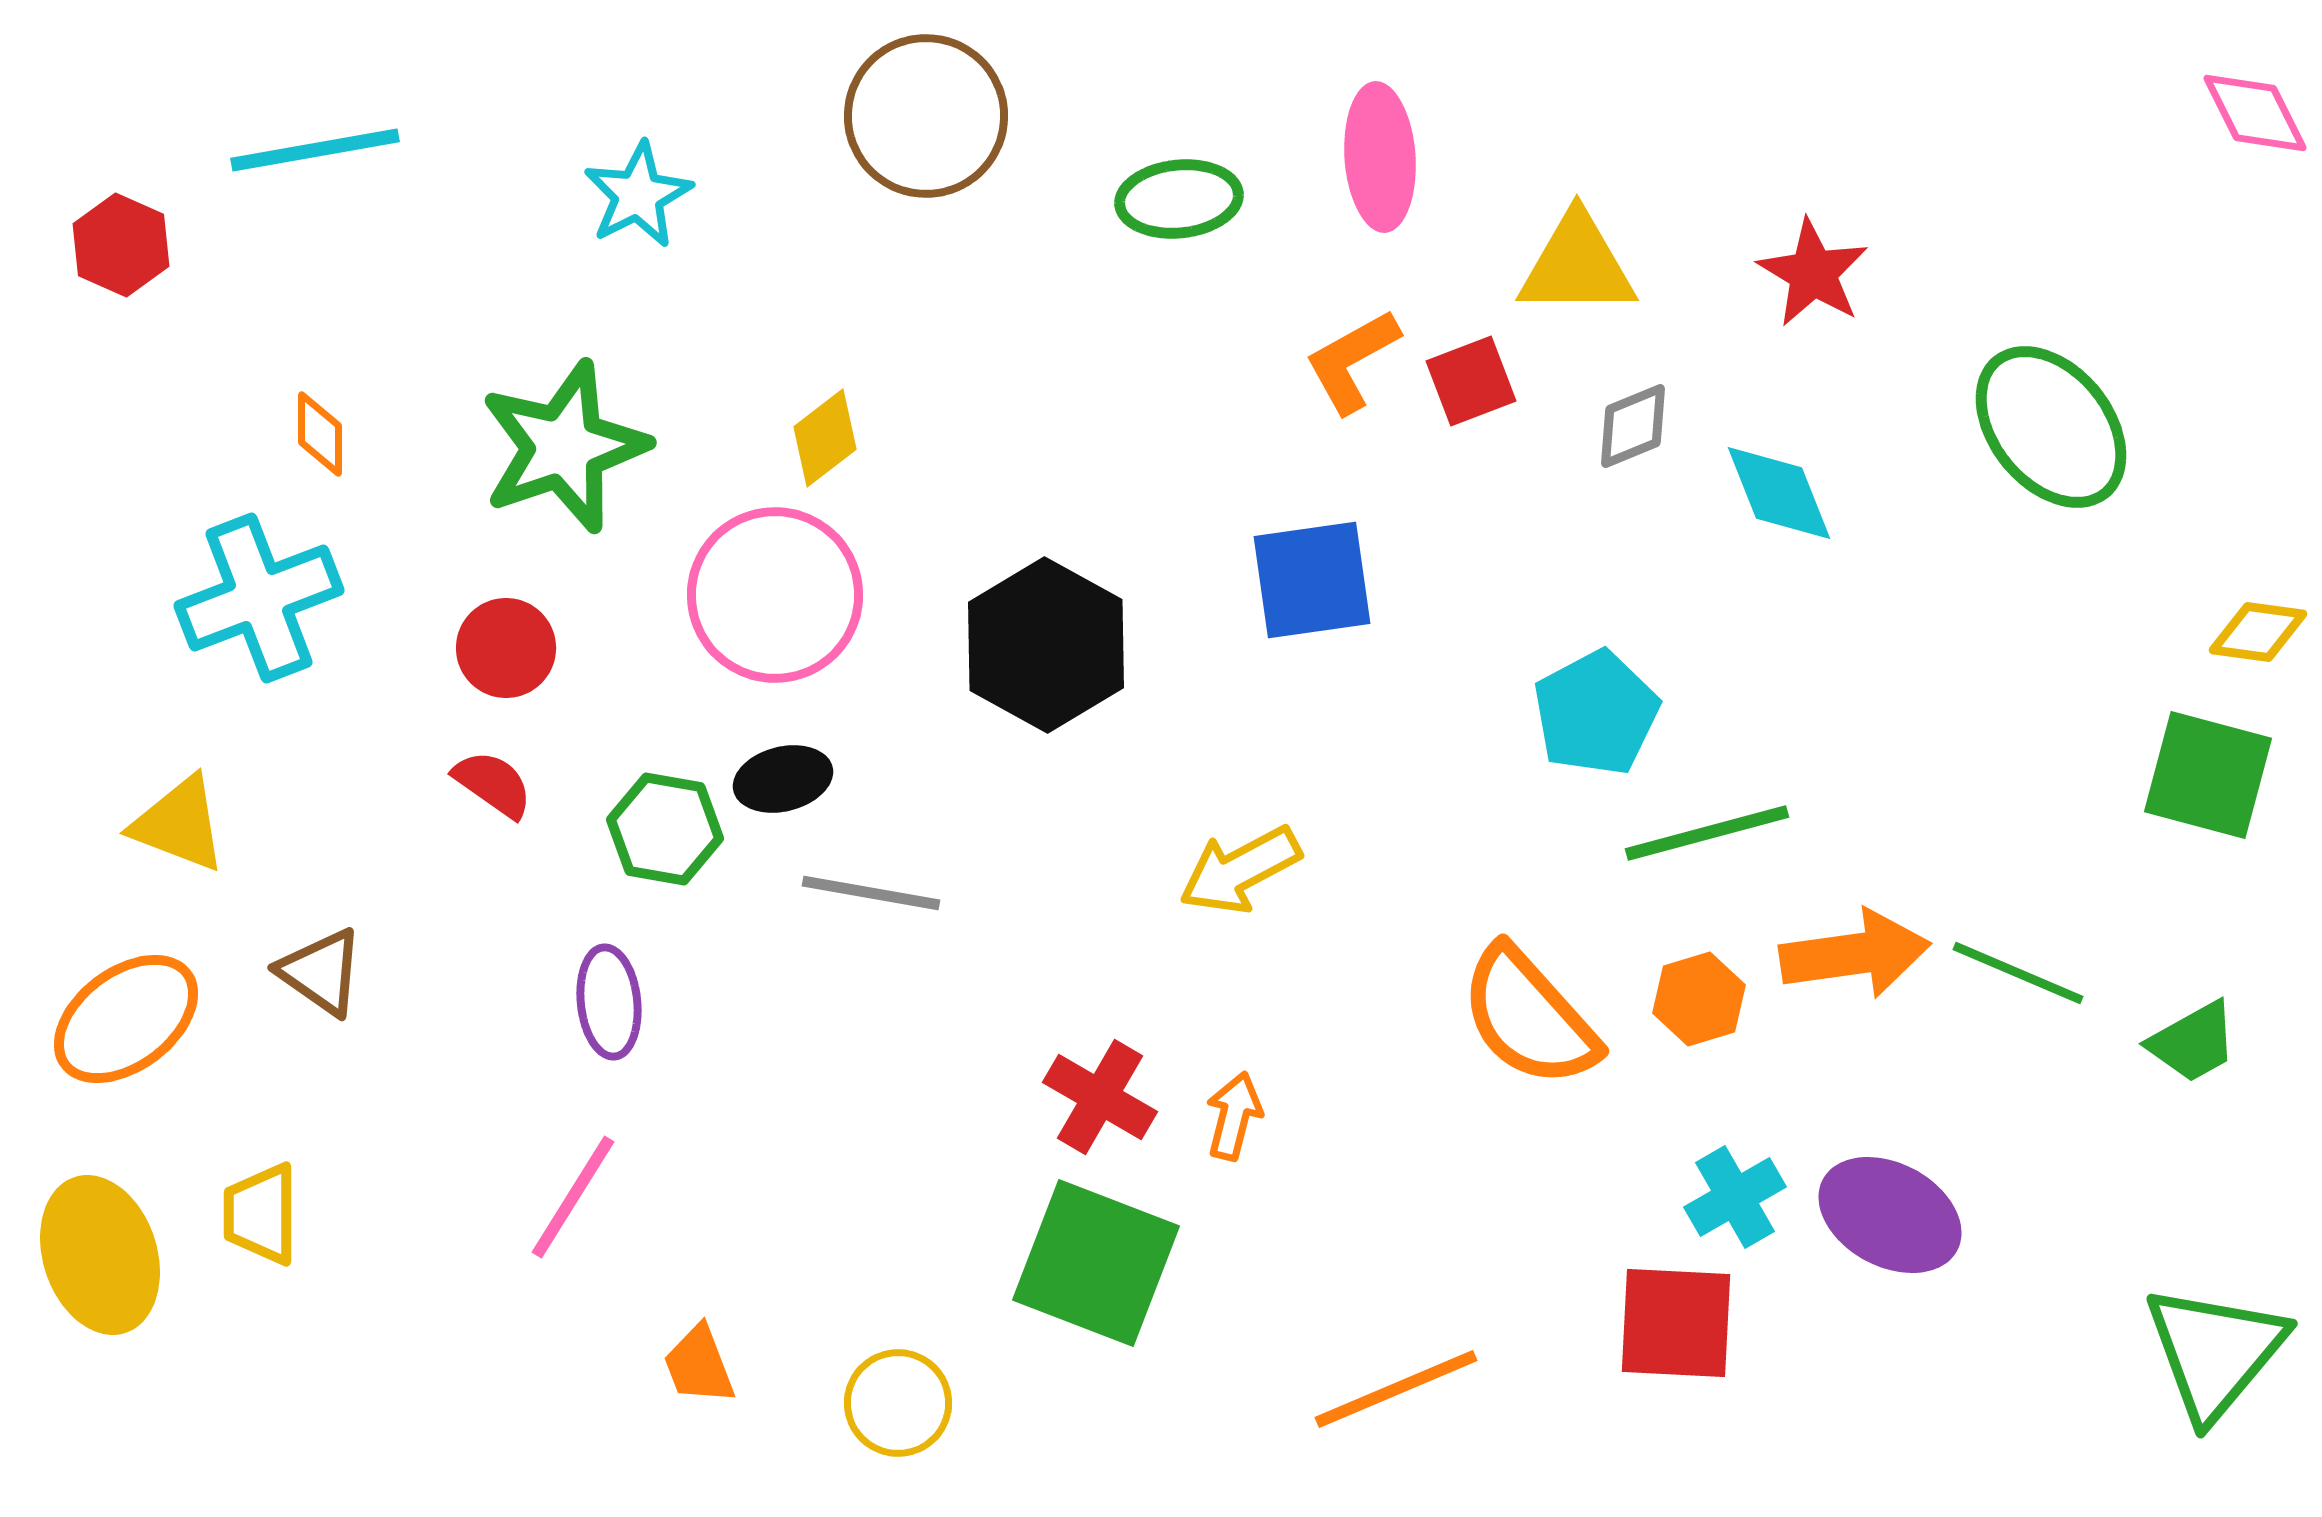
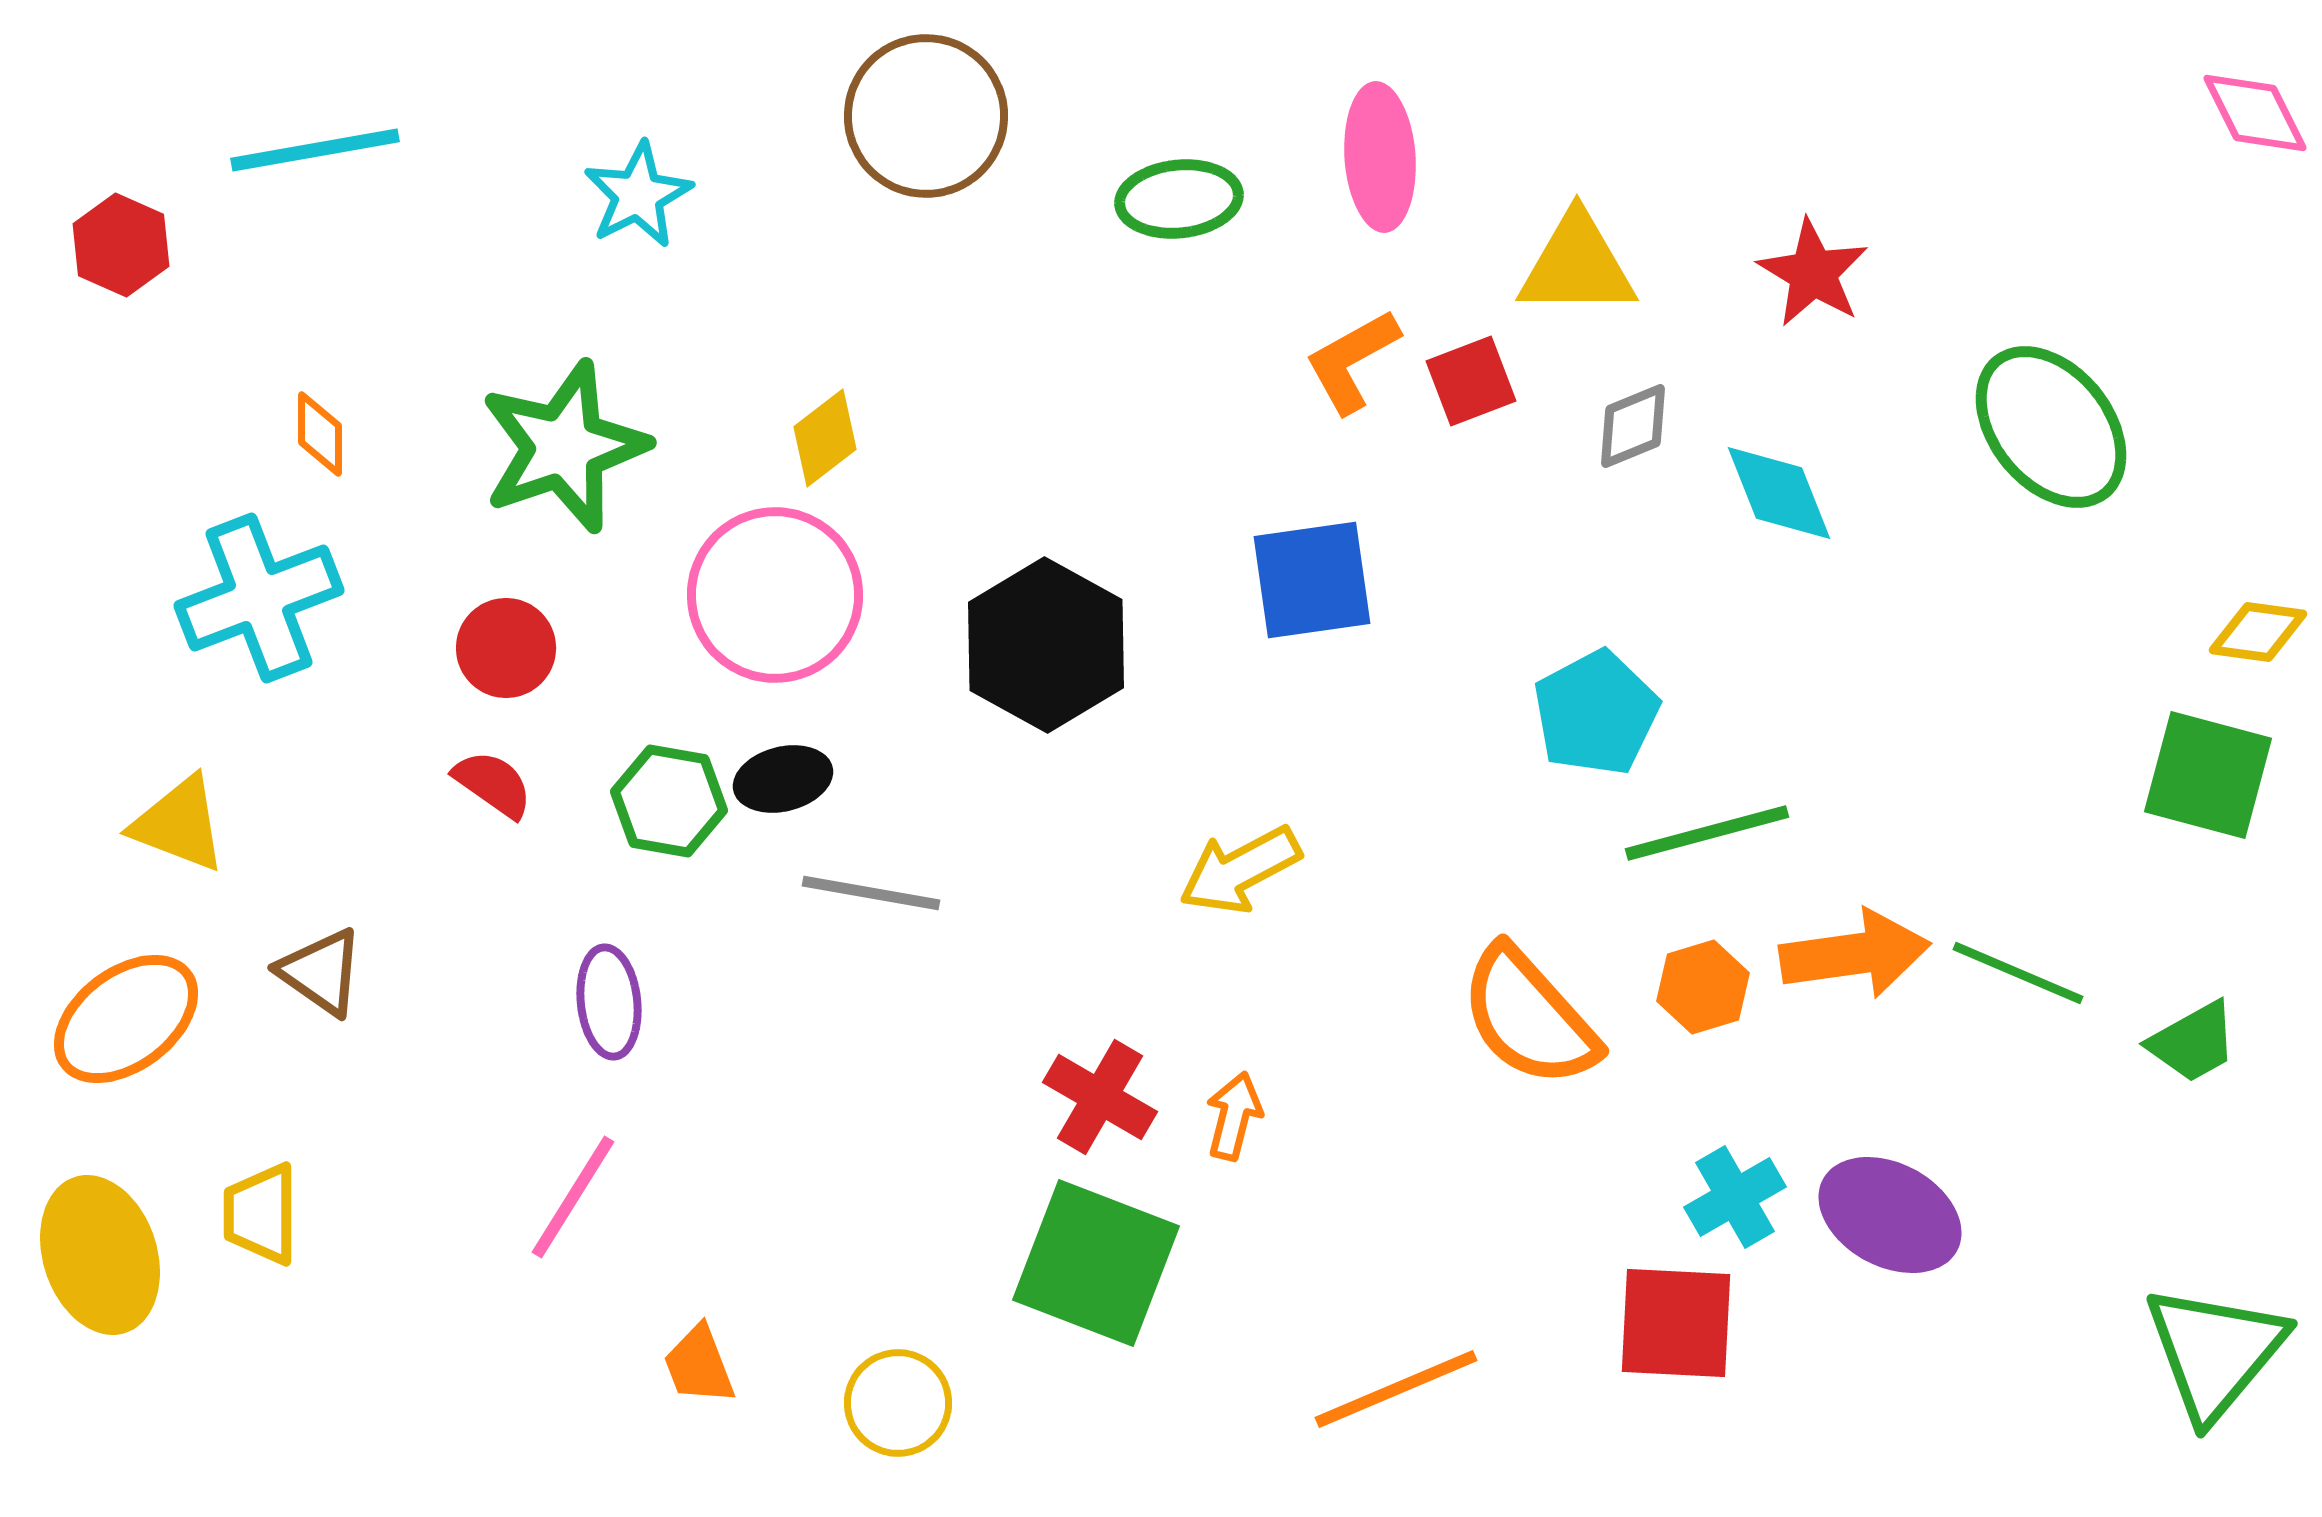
green hexagon at (665, 829): moved 4 px right, 28 px up
orange hexagon at (1699, 999): moved 4 px right, 12 px up
